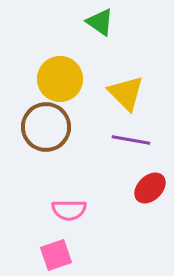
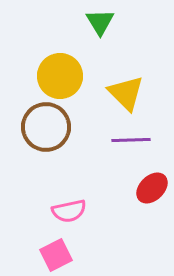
green triangle: rotated 24 degrees clockwise
yellow circle: moved 3 px up
purple line: rotated 12 degrees counterclockwise
red ellipse: moved 2 px right
pink semicircle: moved 1 px down; rotated 12 degrees counterclockwise
pink square: rotated 8 degrees counterclockwise
